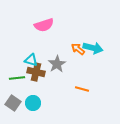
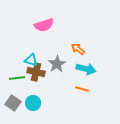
cyan arrow: moved 7 px left, 21 px down
